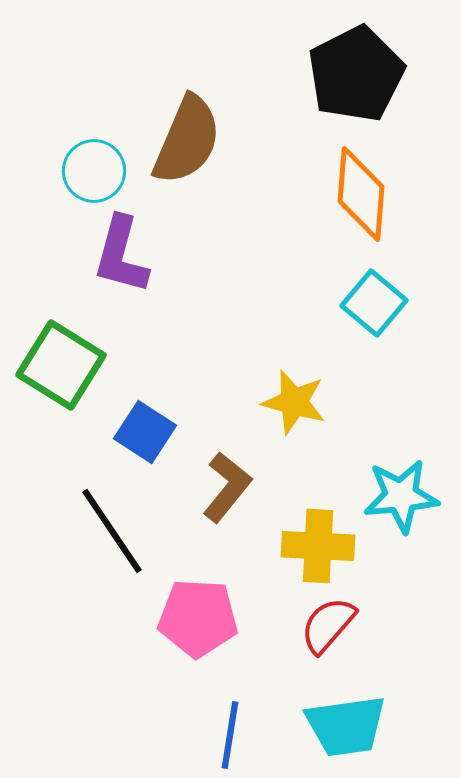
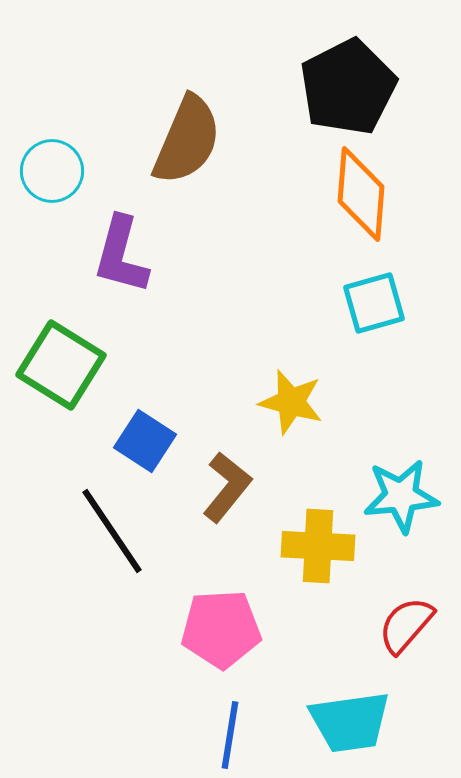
black pentagon: moved 8 px left, 13 px down
cyan circle: moved 42 px left
cyan square: rotated 34 degrees clockwise
yellow star: moved 3 px left
blue square: moved 9 px down
pink pentagon: moved 23 px right, 11 px down; rotated 6 degrees counterclockwise
red semicircle: moved 78 px right
cyan trapezoid: moved 4 px right, 4 px up
